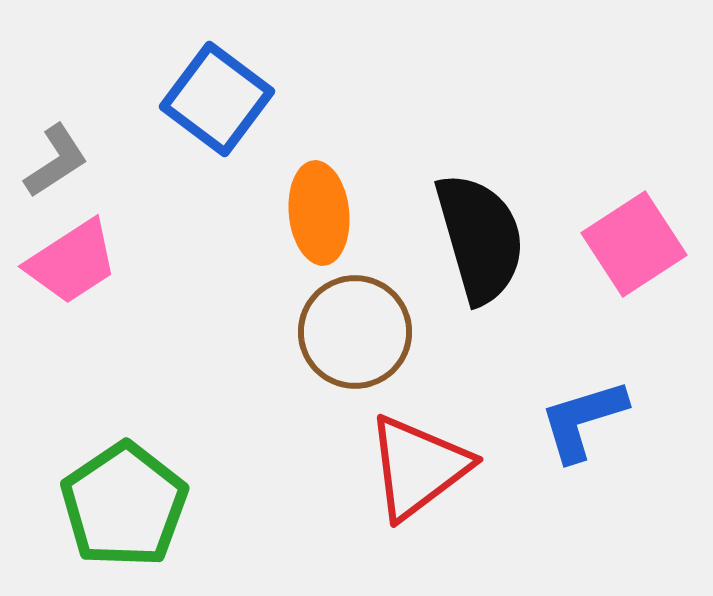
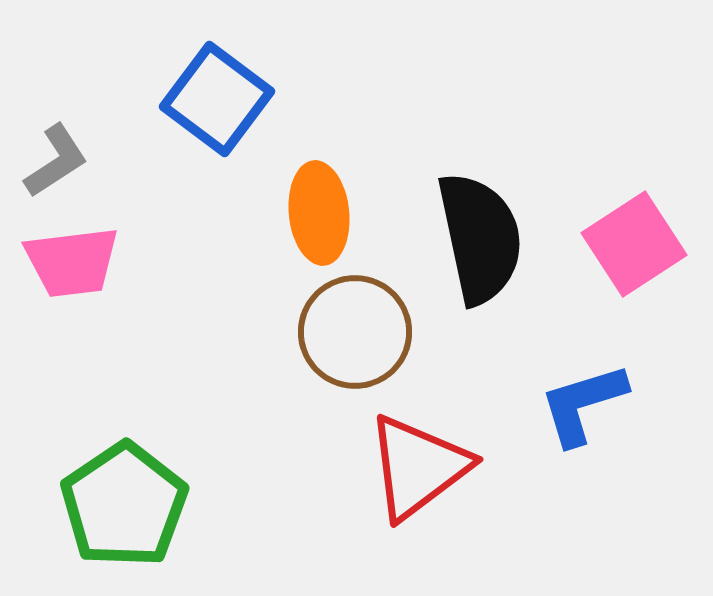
black semicircle: rotated 4 degrees clockwise
pink trapezoid: rotated 26 degrees clockwise
blue L-shape: moved 16 px up
